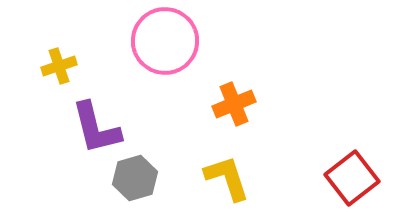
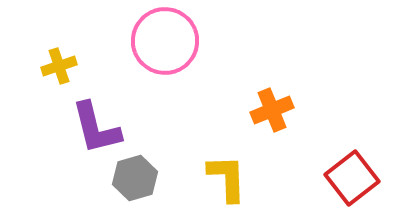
orange cross: moved 38 px right, 6 px down
yellow L-shape: rotated 16 degrees clockwise
